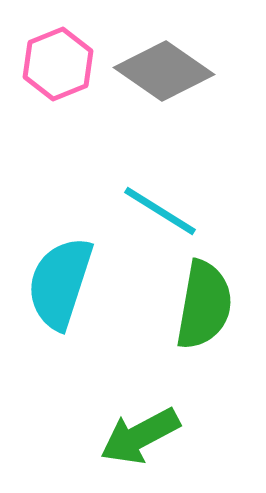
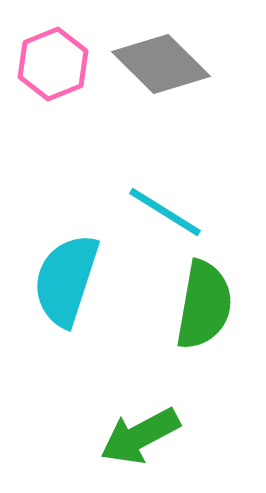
pink hexagon: moved 5 px left
gray diamond: moved 3 px left, 7 px up; rotated 10 degrees clockwise
cyan line: moved 5 px right, 1 px down
cyan semicircle: moved 6 px right, 3 px up
